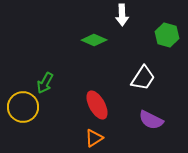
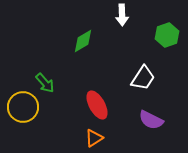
green hexagon: rotated 25 degrees clockwise
green diamond: moved 11 px left, 1 px down; rotated 55 degrees counterclockwise
green arrow: rotated 70 degrees counterclockwise
